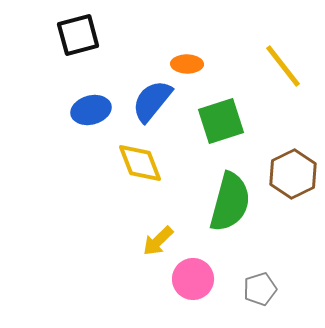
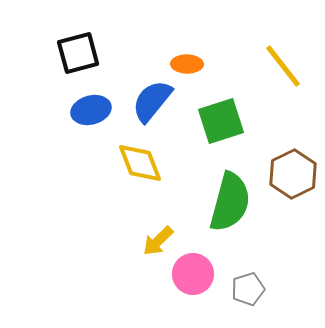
black square: moved 18 px down
pink circle: moved 5 px up
gray pentagon: moved 12 px left
